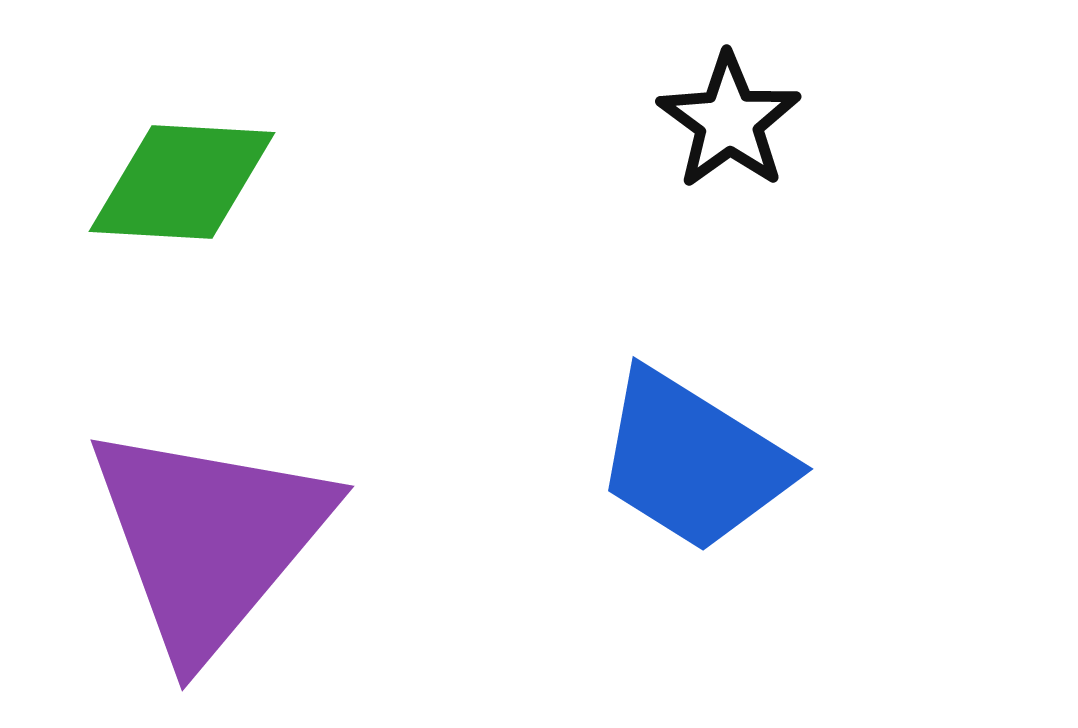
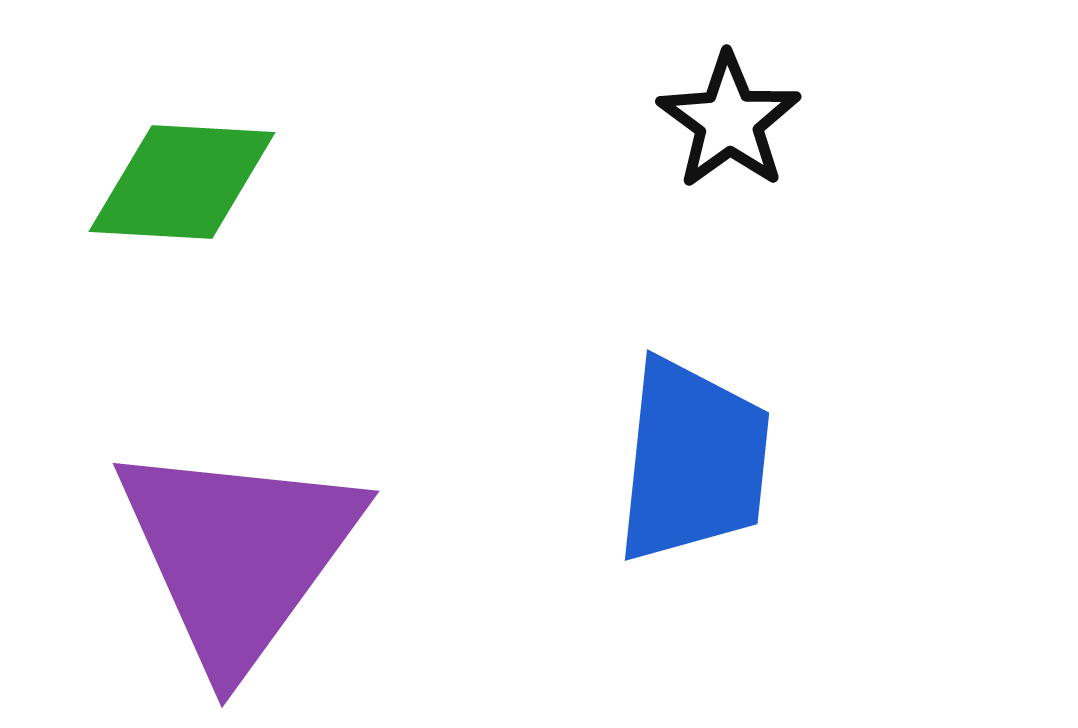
blue trapezoid: rotated 116 degrees counterclockwise
purple triangle: moved 29 px right, 15 px down; rotated 4 degrees counterclockwise
